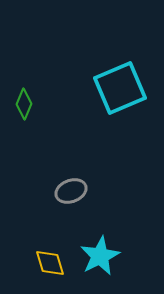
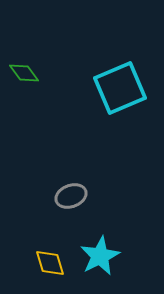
green diamond: moved 31 px up; rotated 60 degrees counterclockwise
gray ellipse: moved 5 px down
